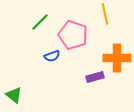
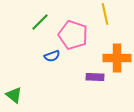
purple rectangle: rotated 18 degrees clockwise
